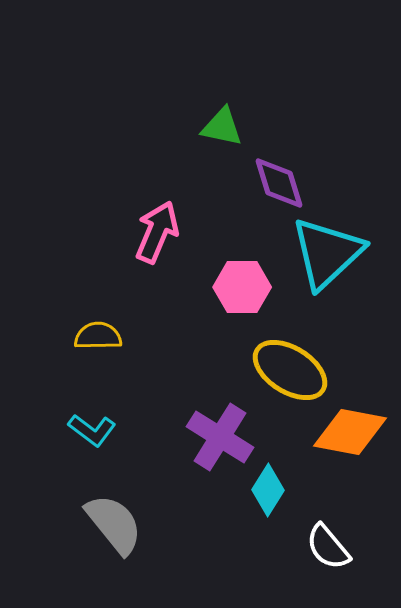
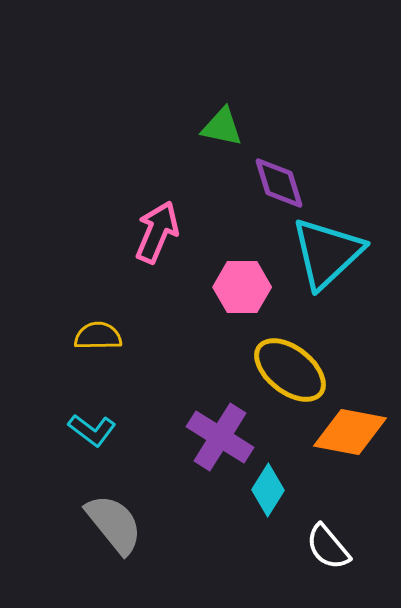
yellow ellipse: rotated 6 degrees clockwise
